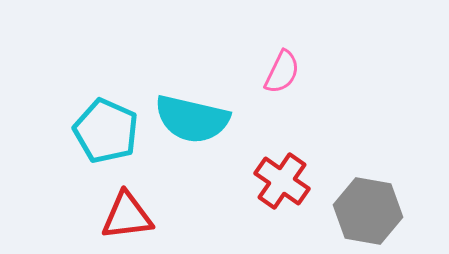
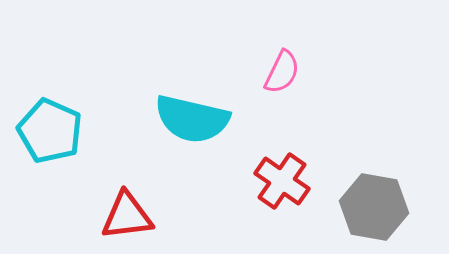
cyan pentagon: moved 56 px left
gray hexagon: moved 6 px right, 4 px up
